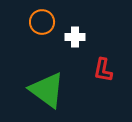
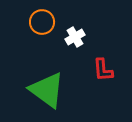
white cross: rotated 30 degrees counterclockwise
red L-shape: rotated 15 degrees counterclockwise
